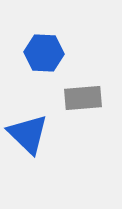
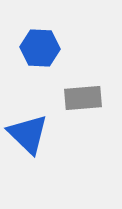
blue hexagon: moved 4 px left, 5 px up
